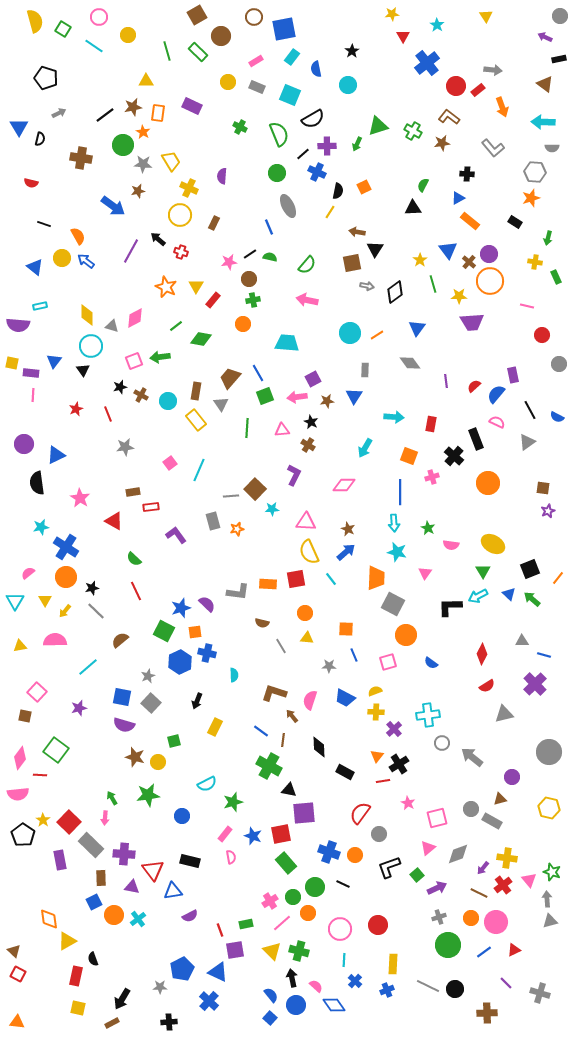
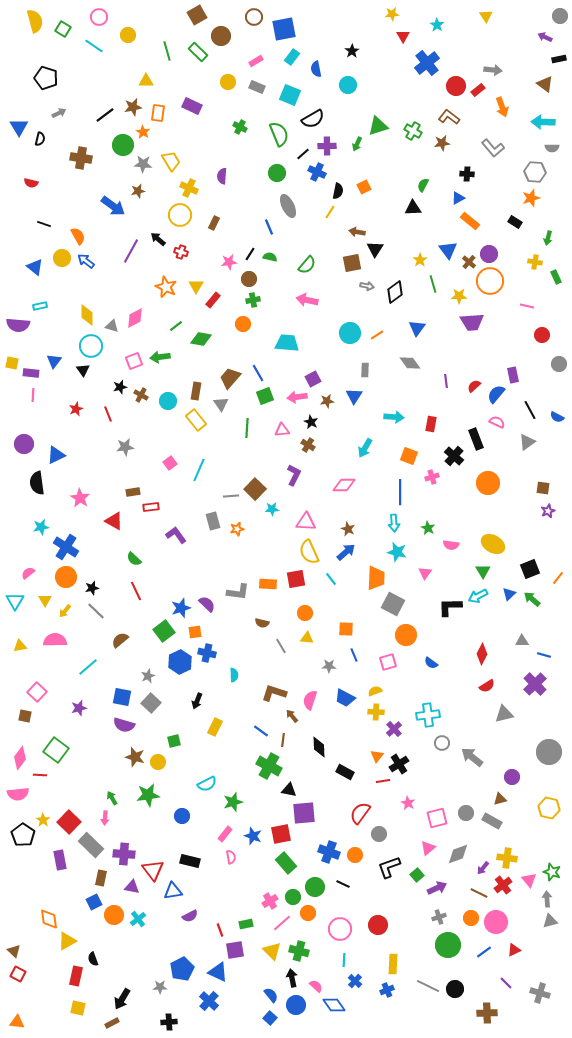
black line at (250, 254): rotated 24 degrees counterclockwise
blue triangle at (509, 594): rotated 32 degrees clockwise
green square at (164, 631): rotated 25 degrees clockwise
gray circle at (471, 809): moved 5 px left, 4 px down
brown rectangle at (101, 878): rotated 14 degrees clockwise
